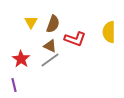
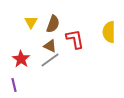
red L-shape: rotated 120 degrees counterclockwise
